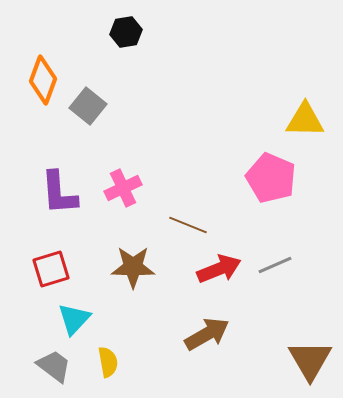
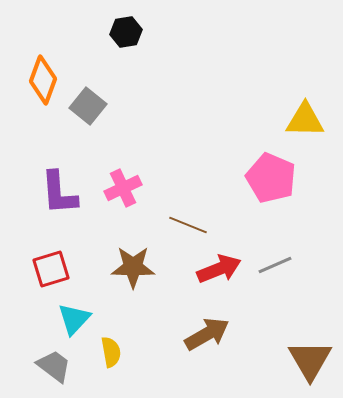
yellow semicircle: moved 3 px right, 10 px up
